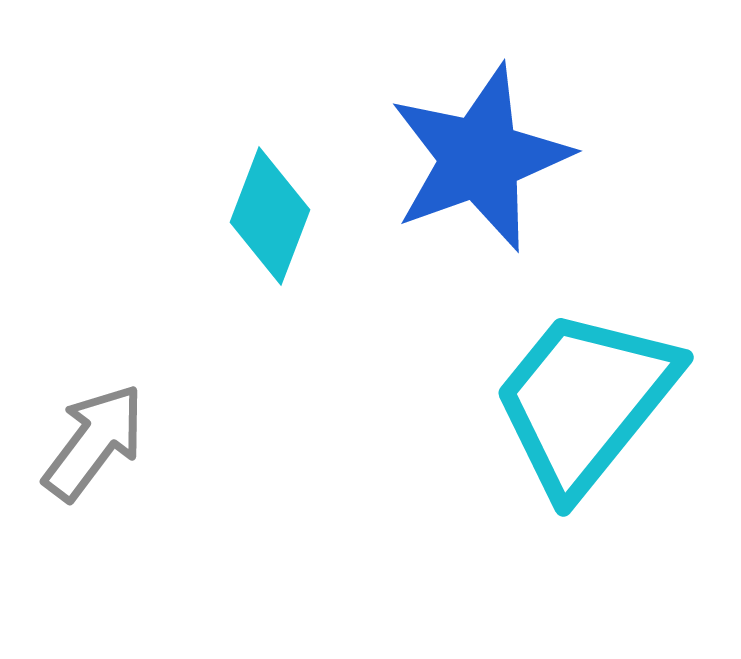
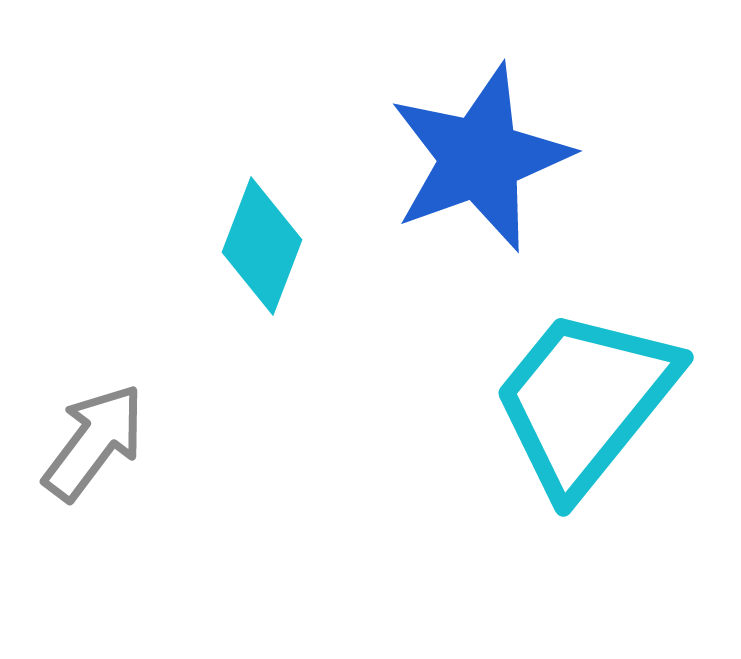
cyan diamond: moved 8 px left, 30 px down
